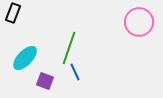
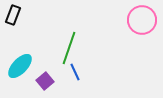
black rectangle: moved 2 px down
pink circle: moved 3 px right, 2 px up
cyan ellipse: moved 5 px left, 8 px down
purple square: rotated 30 degrees clockwise
